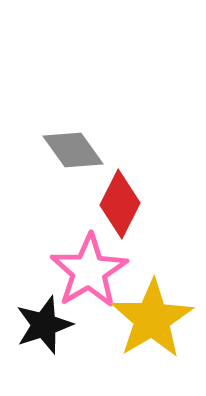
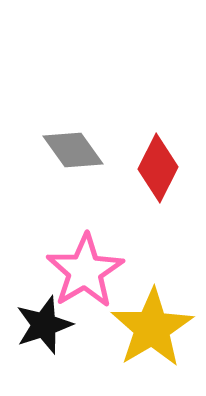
red diamond: moved 38 px right, 36 px up
pink star: moved 4 px left
yellow star: moved 9 px down
